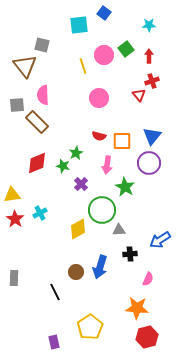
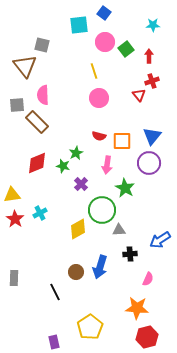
cyan star at (149, 25): moved 4 px right
pink circle at (104, 55): moved 1 px right, 13 px up
yellow line at (83, 66): moved 11 px right, 5 px down
green star at (125, 187): moved 1 px down
